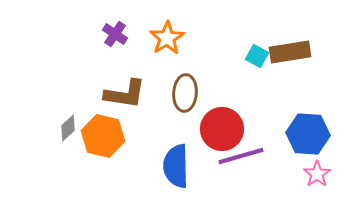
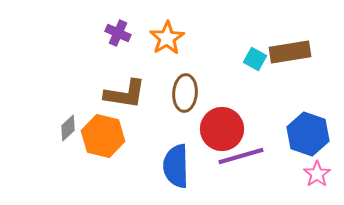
purple cross: moved 3 px right, 1 px up; rotated 10 degrees counterclockwise
cyan square: moved 2 px left, 3 px down
blue hexagon: rotated 15 degrees clockwise
